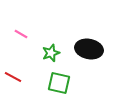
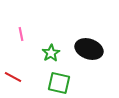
pink line: rotated 48 degrees clockwise
black ellipse: rotated 8 degrees clockwise
green star: rotated 12 degrees counterclockwise
